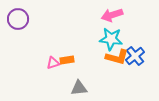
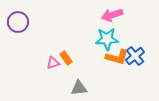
purple circle: moved 3 px down
cyan star: moved 4 px left; rotated 10 degrees counterclockwise
orange rectangle: moved 1 px left, 2 px up; rotated 64 degrees clockwise
